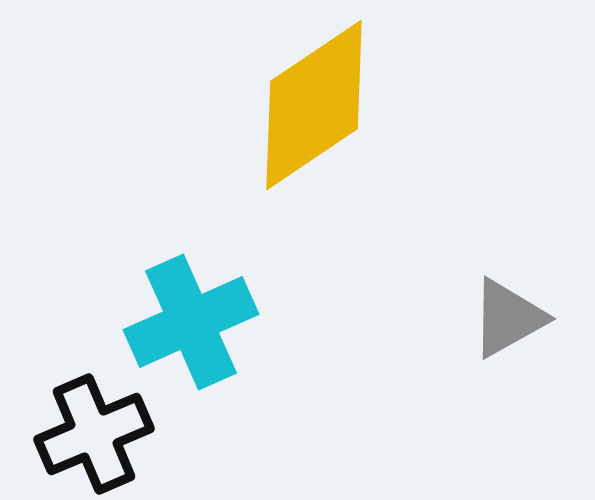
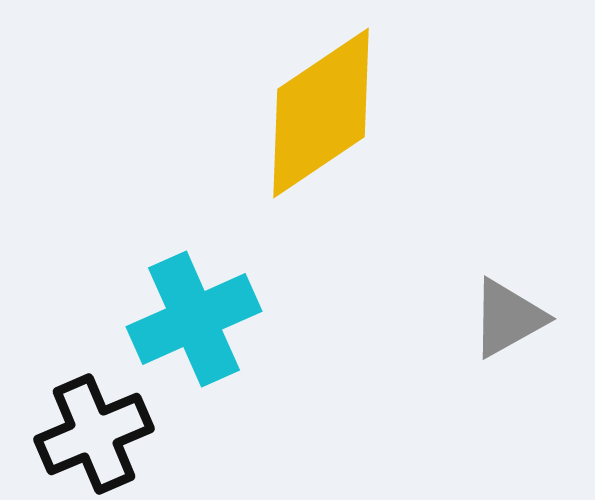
yellow diamond: moved 7 px right, 8 px down
cyan cross: moved 3 px right, 3 px up
